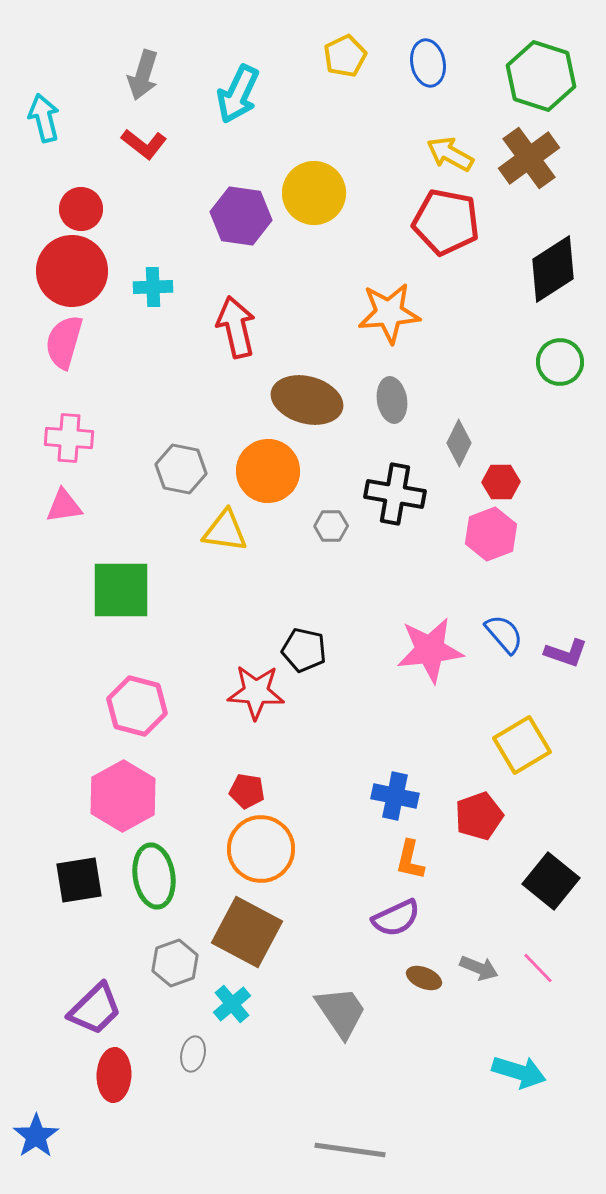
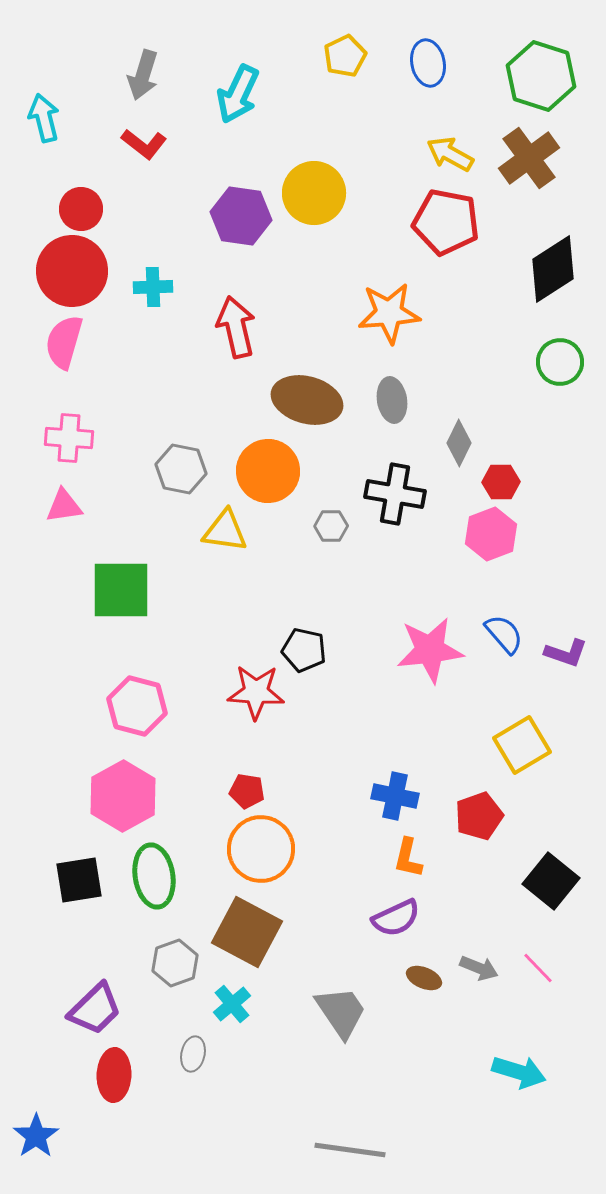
orange L-shape at (410, 860): moved 2 px left, 2 px up
